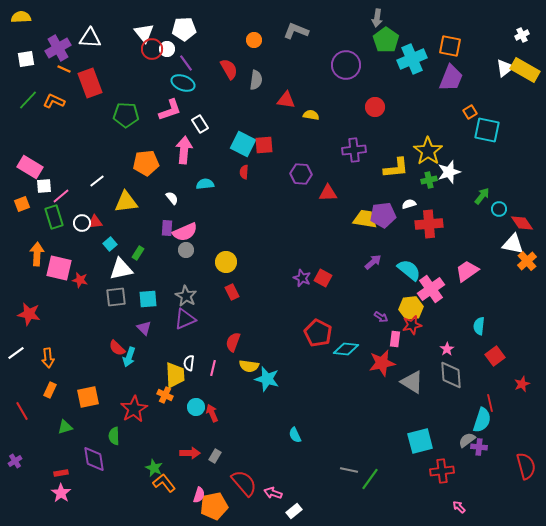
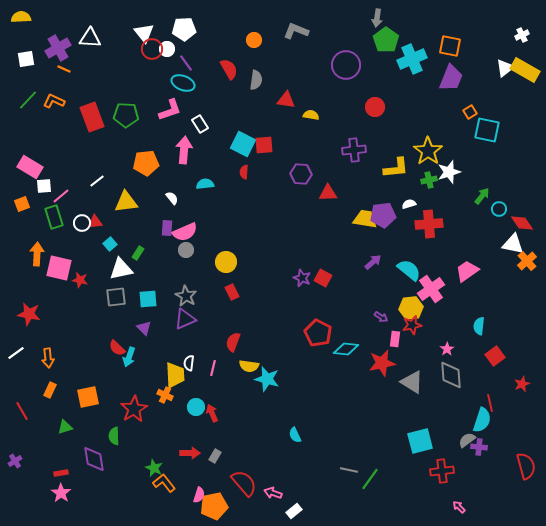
red rectangle at (90, 83): moved 2 px right, 34 px down
